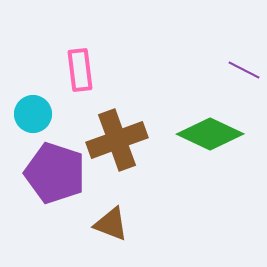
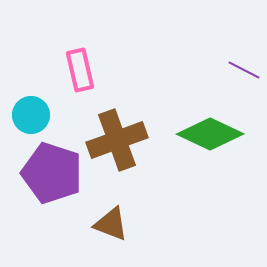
pink rectangle: rotated 6 degrees counterclockwise
cyan circle: moved 2 px left, 1 px down
purple pentagon: moved 3 px left
